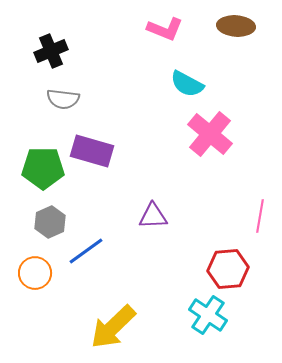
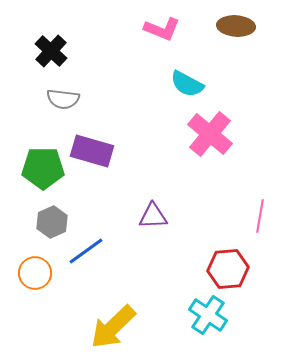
pink L-shape: moved 3 px left
black cross: rotated 24 degrees counterclockwise
gray hexagon: moved 2 px right
